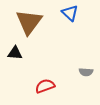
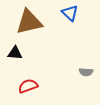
brown triangle: rotated 40 degrees clockwise
red semicircle: moved 17 px left
